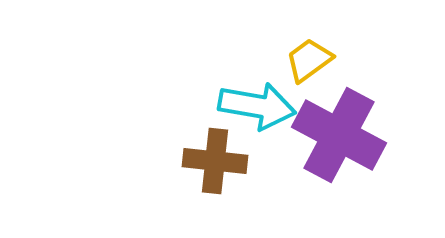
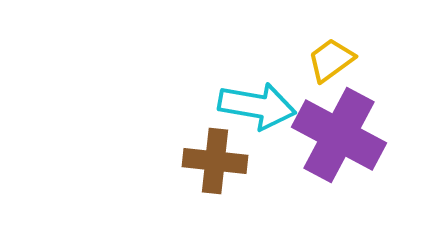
yellow trapezoid: moved 22 px right
